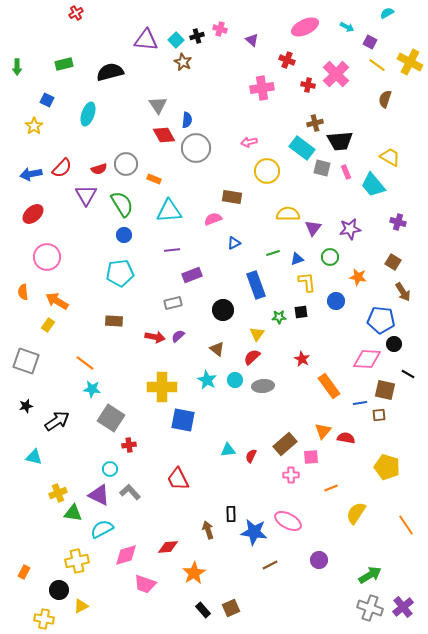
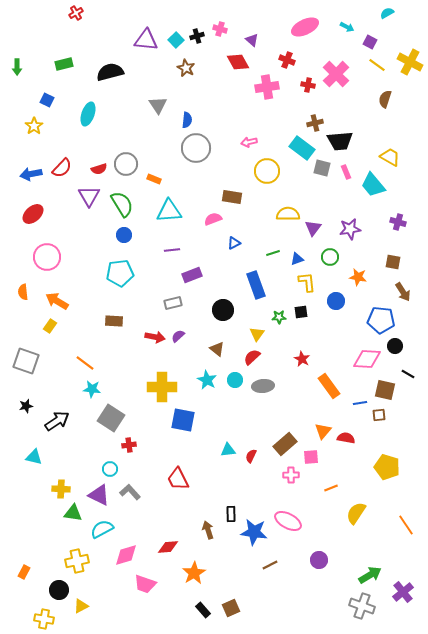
brown star at (183, 62): moved 3 px right, 6 px down
pink cross at (262, 88): moved 5 px right, 1 px up
red diamond at (164, 135): moved 74 px right, 73 px up
purple triangle at (86, 195): moved 3 px right, 1 px down
brown square at (393, 262): rotated 21 degrees counterclockwise
yellow rectangle at (48, 325): moved 2 px right, 1 px down
black circle at (394, 344): moved 1 px right, 2 px down
yellow cross at (58, 493): moved 3 px right, 4 px up; rotated 24 degrees clockwise
purple cross at (403, 607): moved 15 px up
gray cross at (370, 608): moved 8 px left, 2 px up
